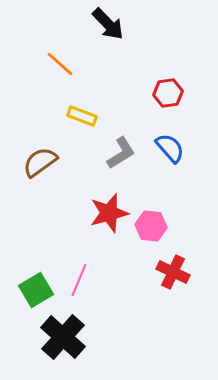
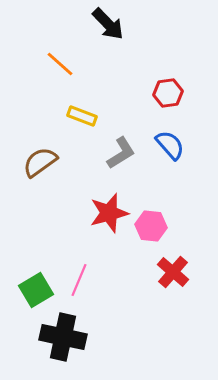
blue semicircle: moved 3 px up
red cross: rotated 16 degrees clockwise
black cross: rotated 30 degrees counterclockwise
